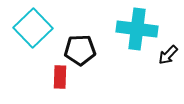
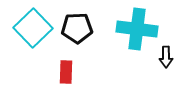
black pentagon: moved 3 px left, 22 px up
black arrow: moved 2 px left, 2 px down; rotated 45 degrees counterclockwise
red rectangle: moved 6 px right, 5 px up
